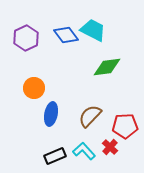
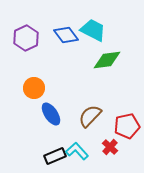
green diamond: moved 7 px up
blue ellipse: rotated 45 degrees counterclockwise
red pentagon: moved 2 px right; rotated 10 degrees counterclockwise
cyan L-shape: moved 7 px left
